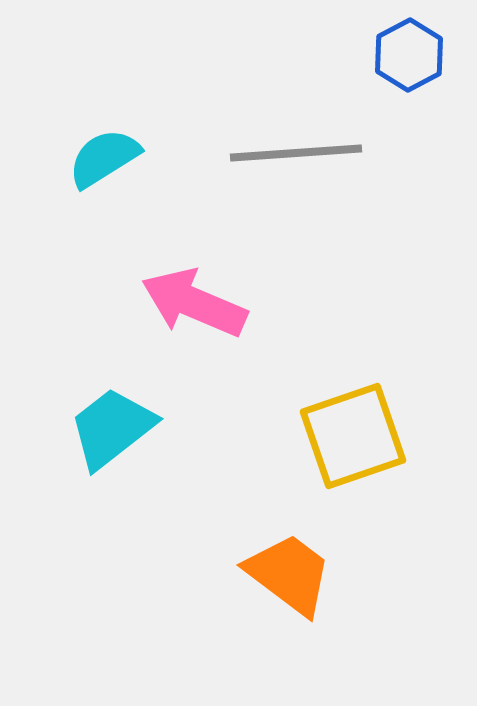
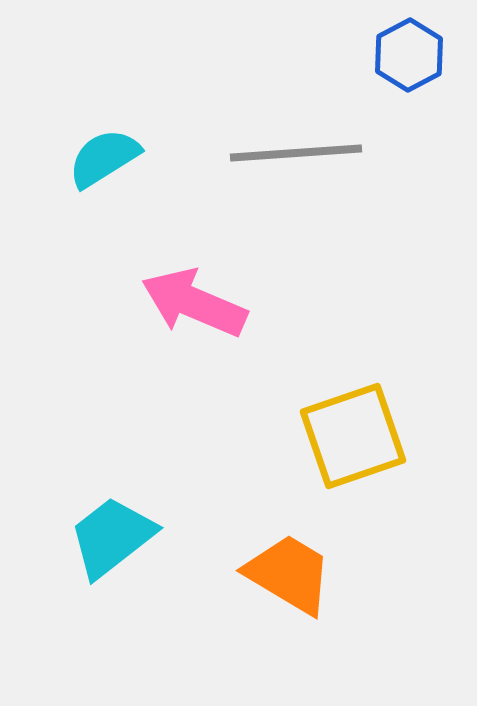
cyan trapezoid: moved 109 px down
orange trapezoid: rotated 6 degrees counterclockwise
